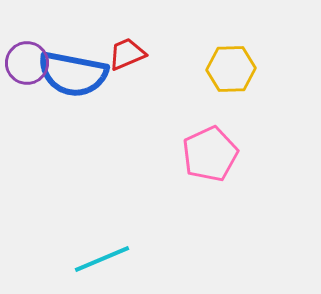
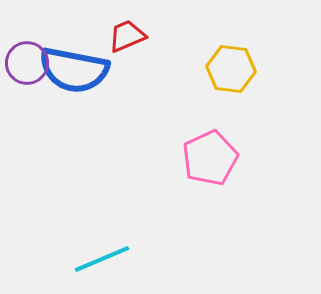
red trapezoid: moved 18 px up
yellow hexagon: rotated 9 degrees clockwise
blue semicircle: moved 1 px right, 4 px up
pink pentagon: moved 4 px down
